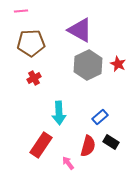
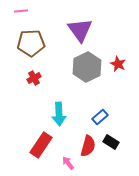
purple triangle: rotated 24 degrees clockwise
gray hexagon: moved 1 px left, 2 px down
cyan arrow: moved 1 px down
